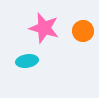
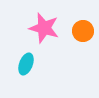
cyan ellipse: moved 1 px left, 3 px down; rotated 60 degrees counterclockwise
